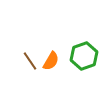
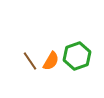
green hexagon: moved 7 px left
